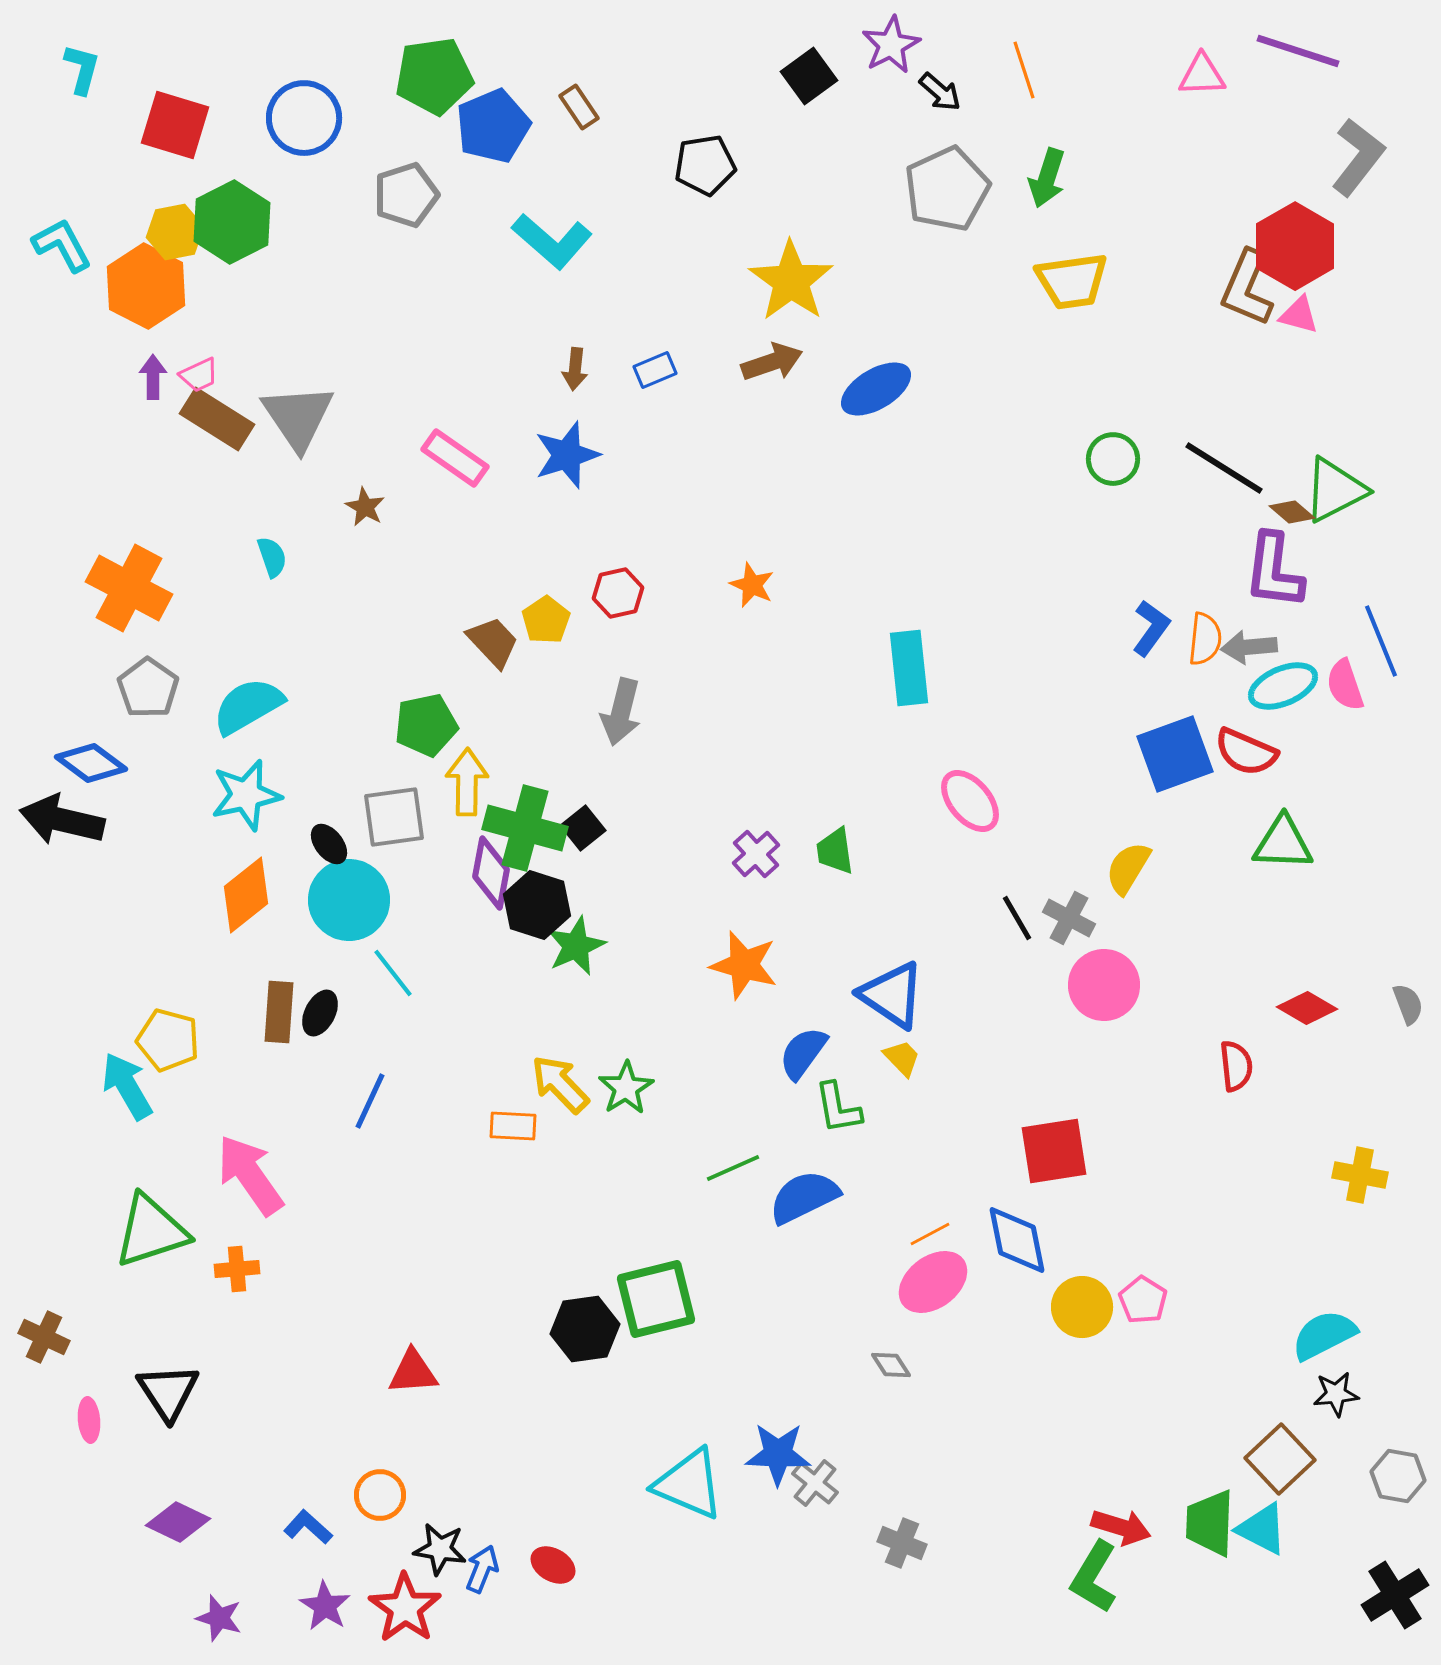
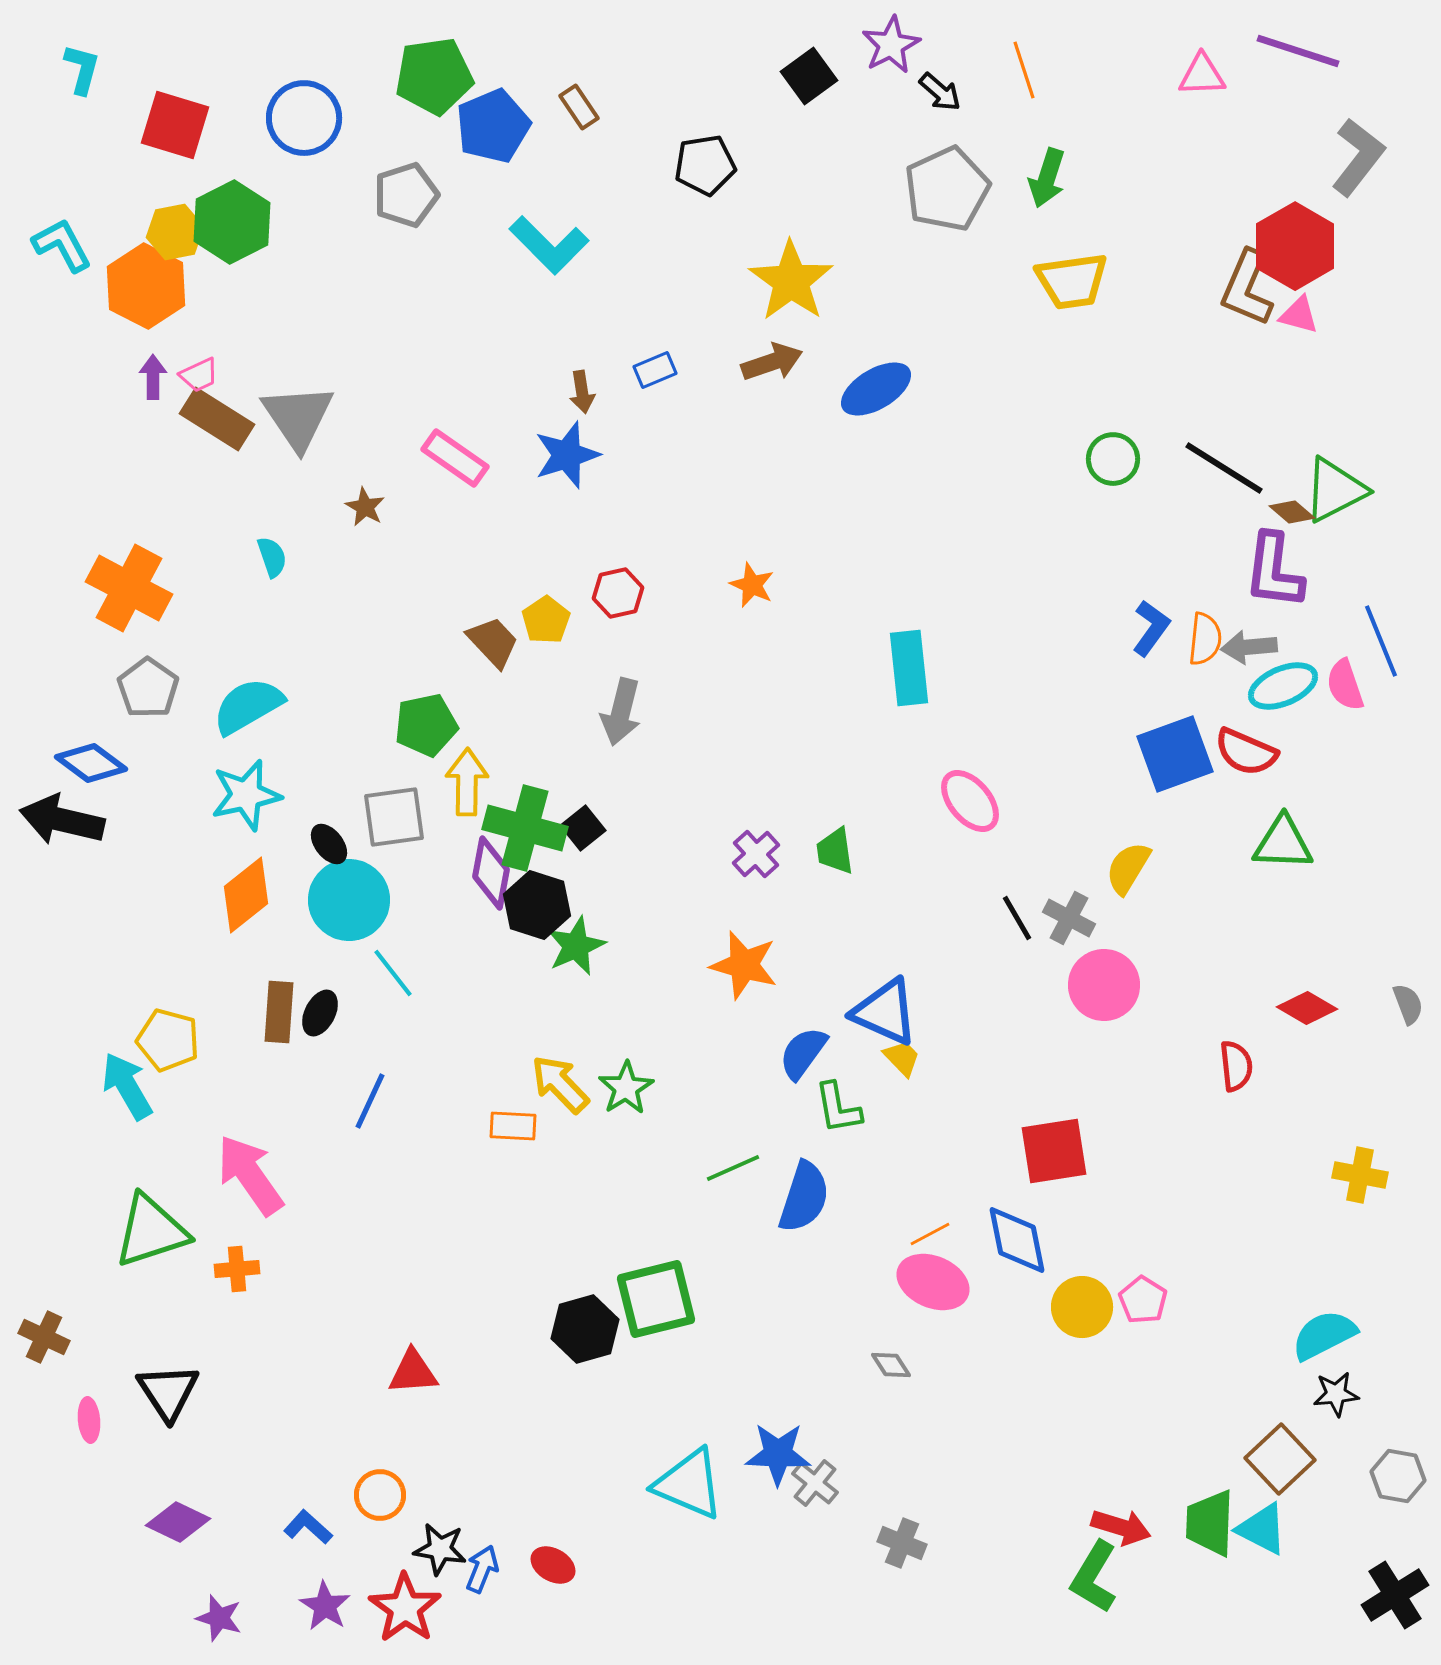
cyan L-shape at (552, 241): moved 3 px left, 4 px down; rotated 4 degrees clockwise
brown arrow at (575, 369): moved 7 px right, 23 px down; rotated 15 degrees counterclockwise
blue triangle at (892, 995): moved 7 px left, 17 px down; rotated 10 degrees counterclockwise
blue semicircle at (804, 1197): rotated 134 degrees clockwise
pink ellipse at (933, 1282): rotated 60 degrees clockwise
black hexagon at (585, 1329): rotated 8 degrees counterclockwise
